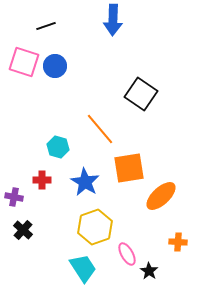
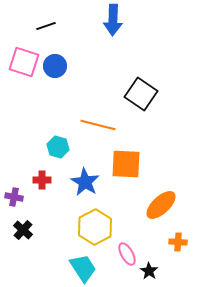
orange line: moved 2 px left, 4 px up; rotated 36 degrees counterclockwise
orange square: moved 3 px left, 4 px up; rotated 12 degrees clockwise
orange ellipse: moved 9 px down
yellow hexagon: rotated 8 degrees counterclockwise
